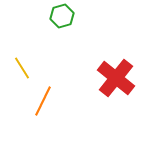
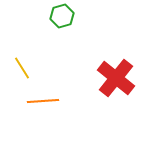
orange line: rotated 60 degrees clockwise
